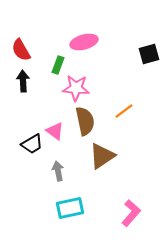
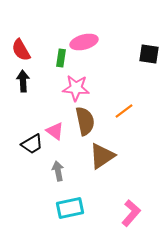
black square: rotated 25 degrees clockwise
green rectangle: moved 3 px right, 7 px up; rotated 12 degrees counterclockwise
